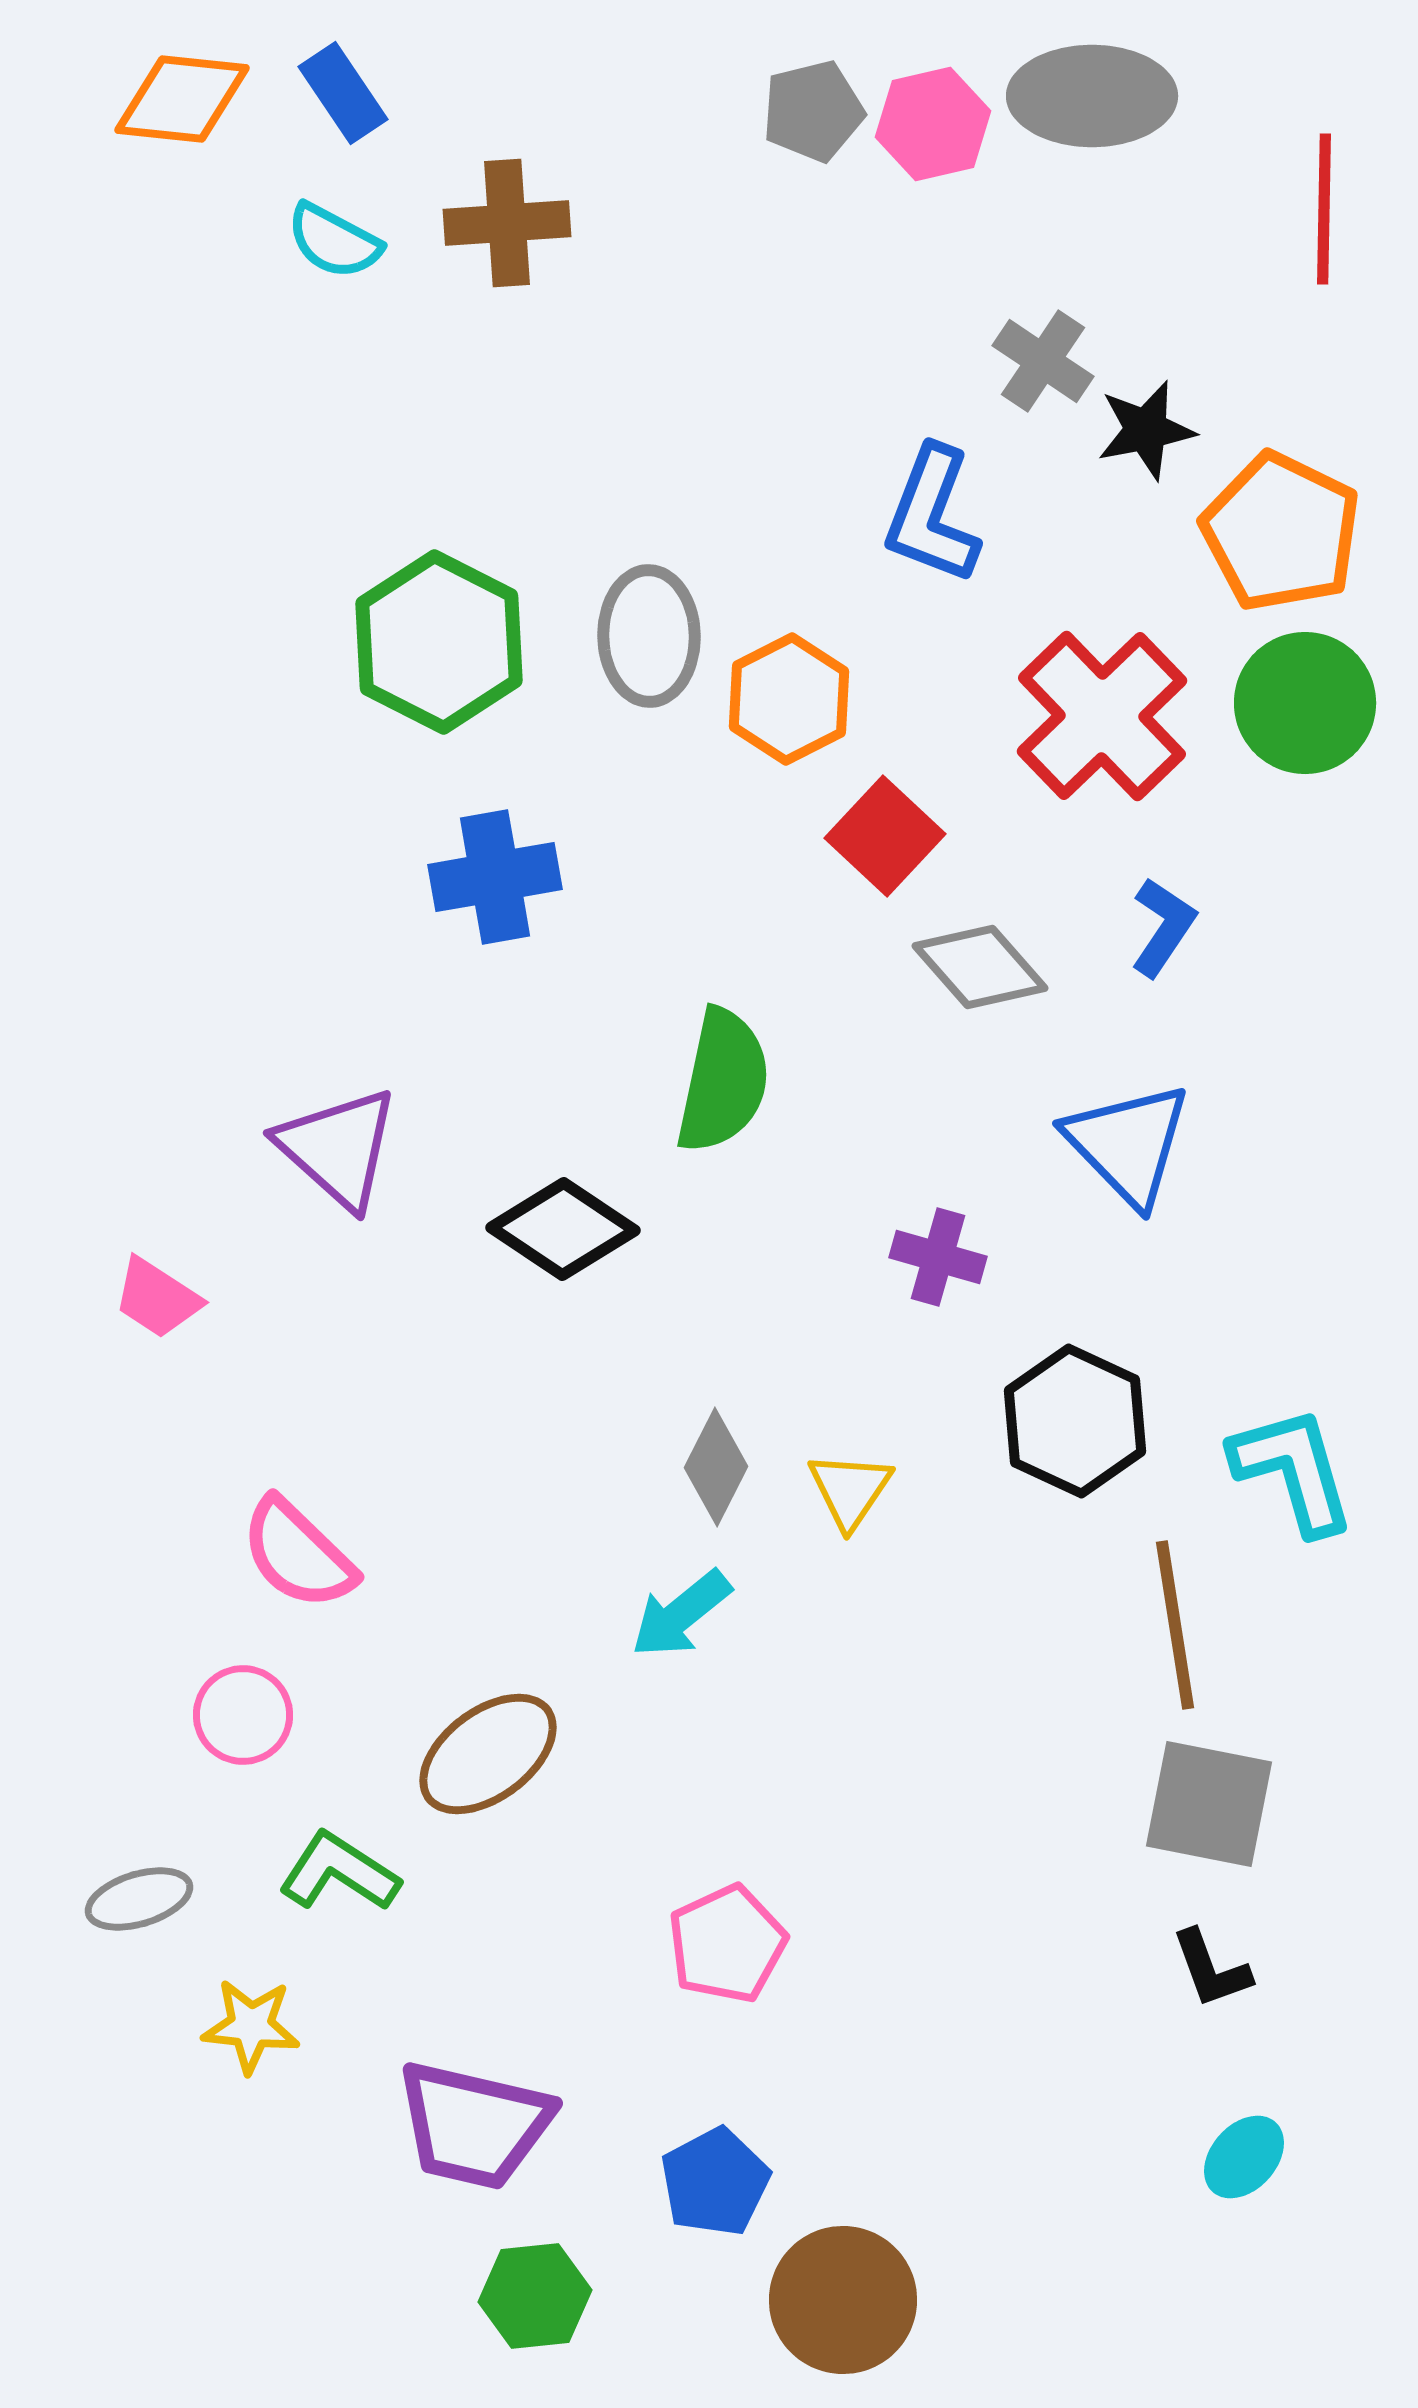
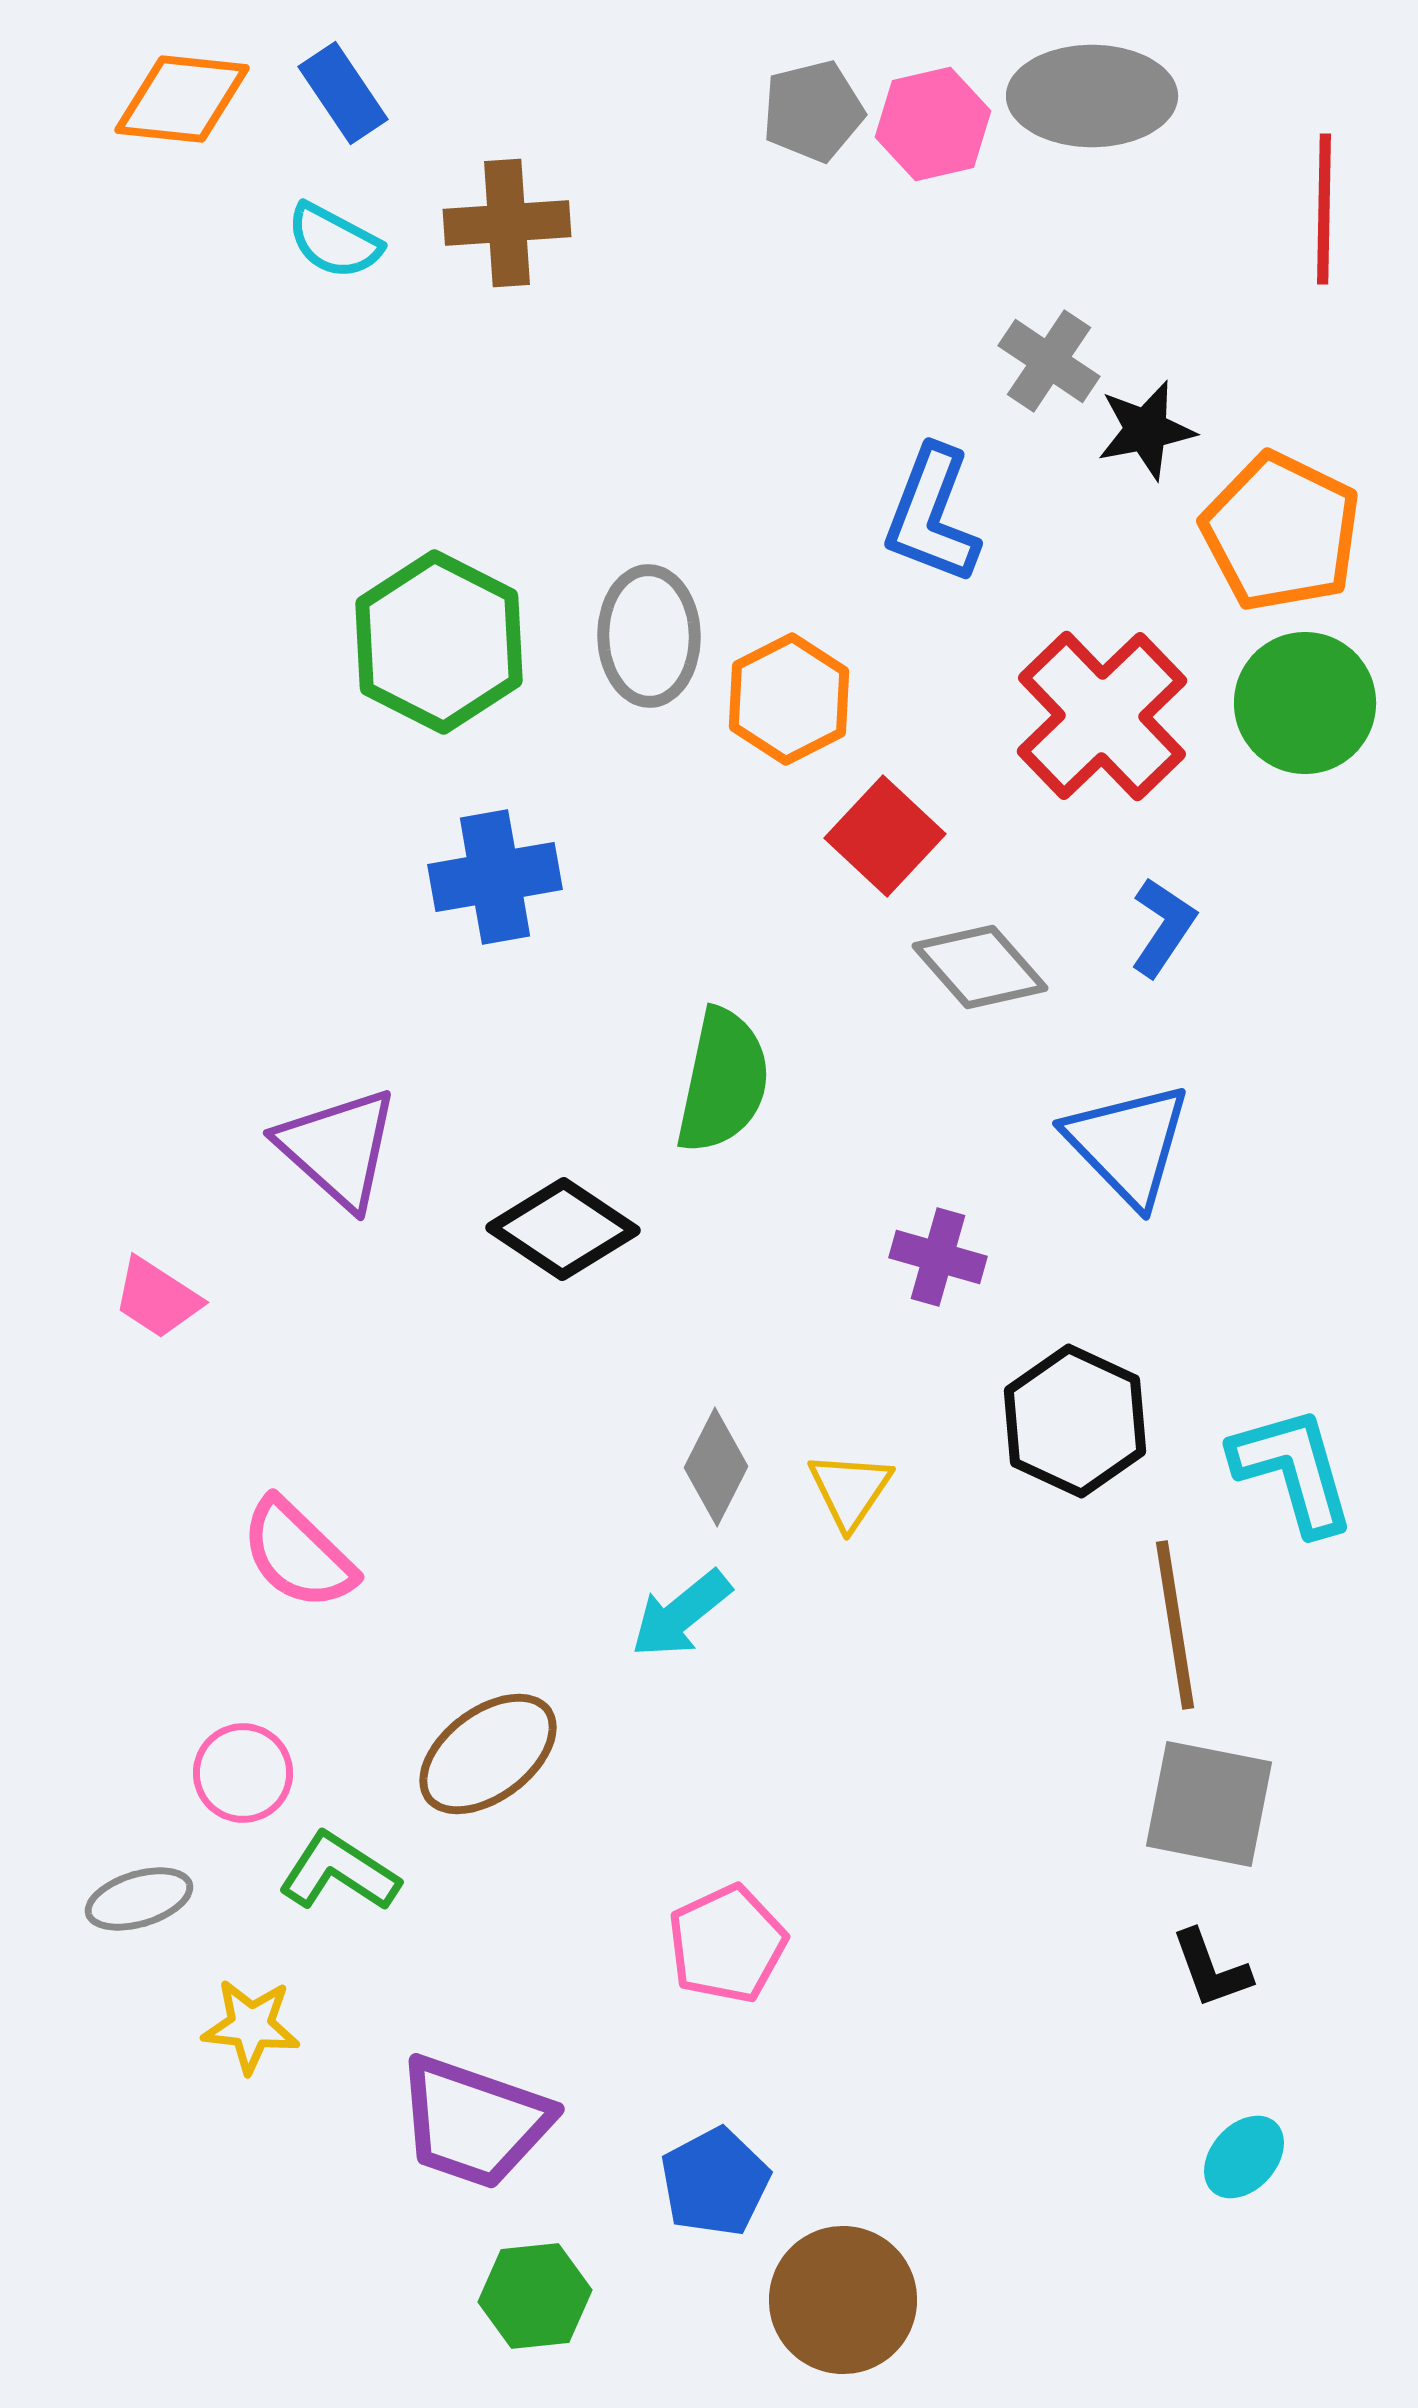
gray cross at (1043, 361): moved 6 px right
pink circle at (243, 1715): moved 58 px down
purple trapezoid at (474, 2125): moved 3 px up; rotated 6 degrees clockwise
